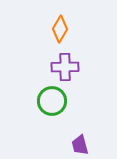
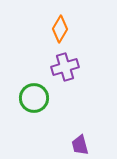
purple cross: rotated 16 degrees counterclockwise
green circle: moved 18 px left, 3 px up
